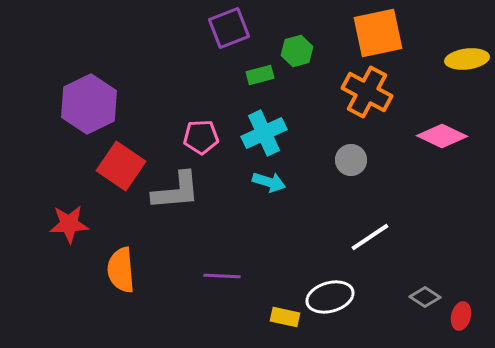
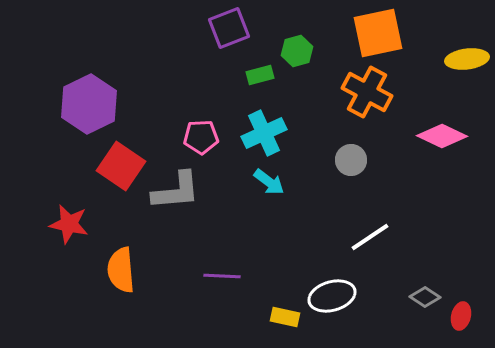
cyan arrow: rotated 20 degrees clockwise
red star: rotated 15 degrees clockwise
white ellipse: moved 2 px right, 1 px up
